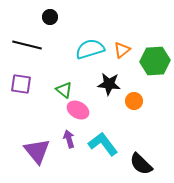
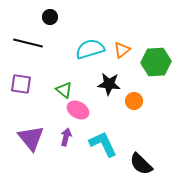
black line: moved 1 px right, 2 px up
green hexagon: moved 1 px right, 1 px down
purple arrow: moved 3 px left, 2 px up; rotated 30 degrees clockwise
cyan L-shape: rotated 12 degrees clockwise
purple triangle: moved 6 px left, 13 px up
